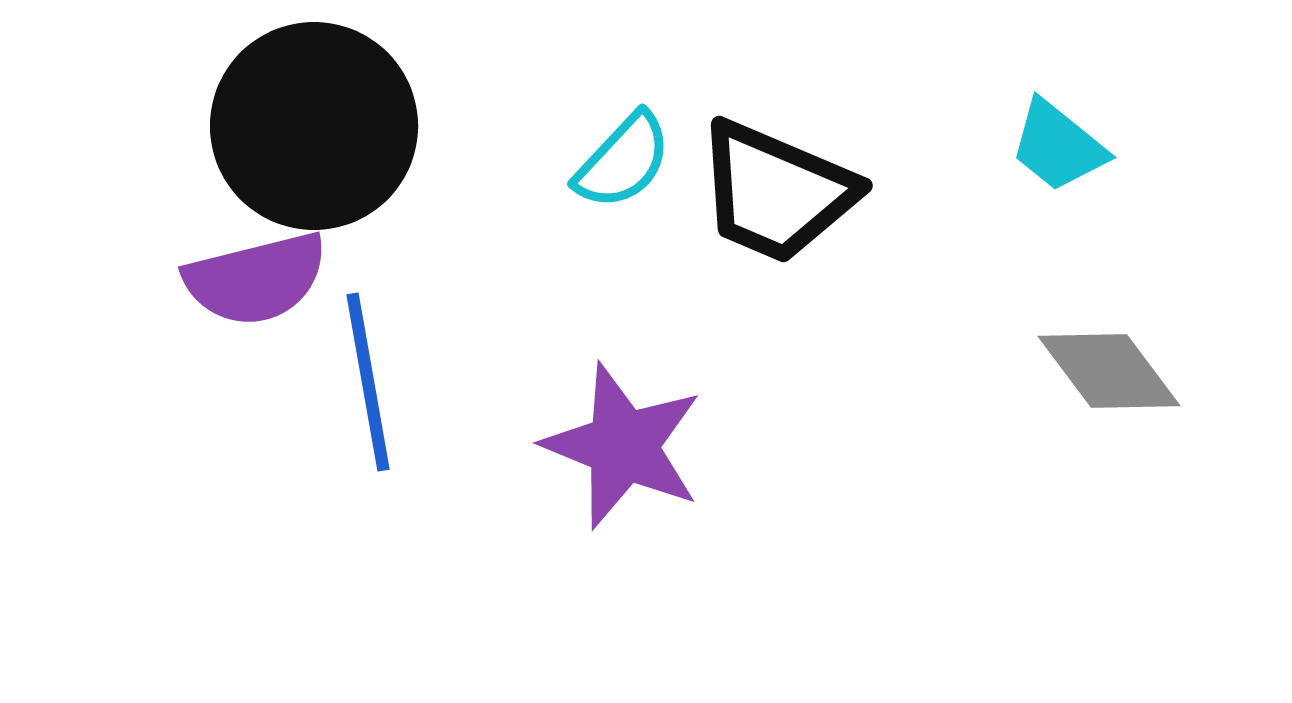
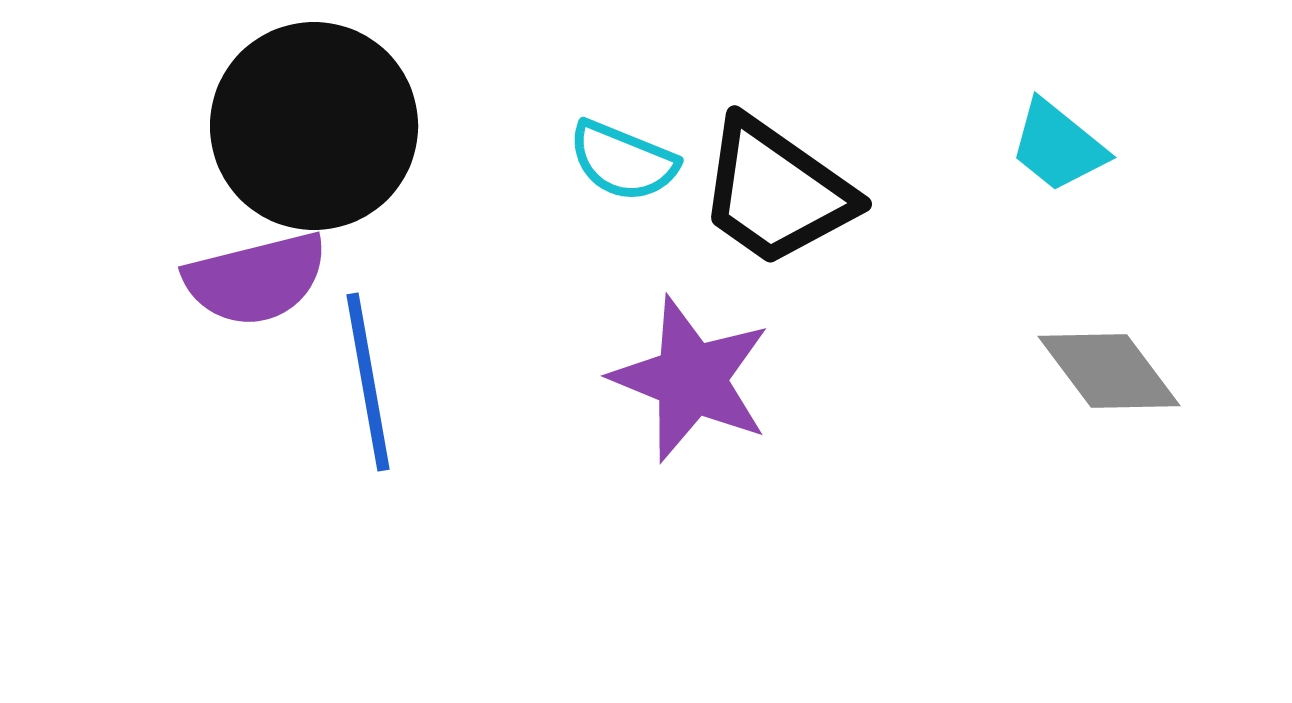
cyan semicircle: rotated 69 degrees clockwise
black trapezoid: rotated 12 degrees clockwise
purple star: moved 68 px right, 67 px up
